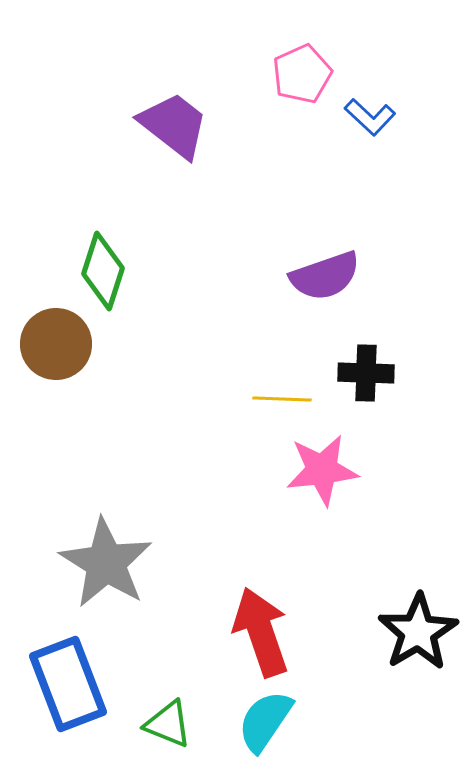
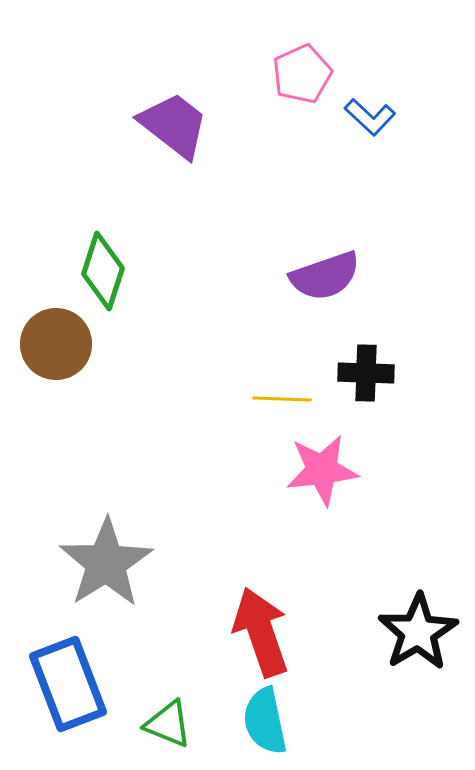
gray star: rotated 8 degrees clockwise
cyan semicircle: rotated 46 degrees counterclockwise
